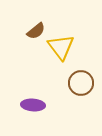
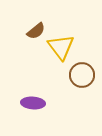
brown circle: moved 1 px right, 8 px up
purple ellipse: moved 2 px up
